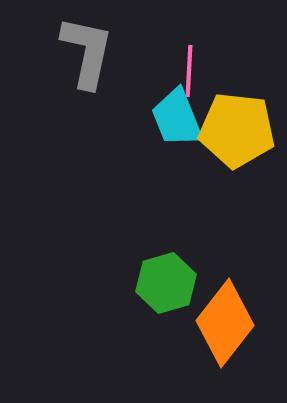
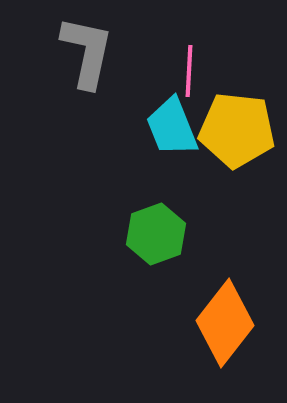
cyan trapezoid: moved 5 px left, 9 px down
green hexagon: moved 10 px left, 49 px up; rotated 4 degrees counterclockwise
